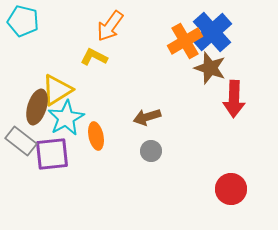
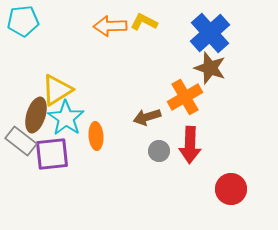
cyan pentagon: rotated 20 degrees counterclockwise
orange arrow: rotated 52 degrees clockwise
blue cross: moved 2 px left, 1 px down
orange cross: moved 56 px down
yellow L-shape: moved 50 px right, 35 px up
red arrow: moved 44 px left, 46 px down
brown ellipse: moved 1 px left, 8 px down
cyan star: rotated 9 degrees counterclockwise
orange ellipse: rotated 8 degrees clockwise
gray circle: moved 8 px right
